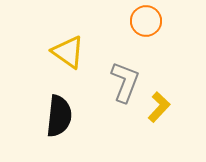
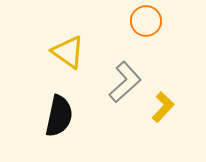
gray L-shape: rotated 27 degrees clockwise
yellow L-shape: moved 4 px right
black semicircle: rotated 6 degrees clockwise
